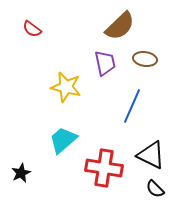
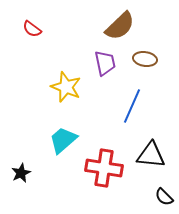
yellow star: rotated 8 degrees clockwise
black triangle: rotated 20 degrees counterclockwise
black semicircle: moved 9 px right, 8 px down
